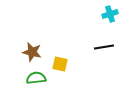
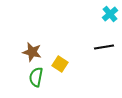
cyan cross: rotated 21 degrees counterclockwise
yellow square: rotated 21 degrees clockwise
green semicircle: moved 1 px up; rotated 72 degrees counterclockwise
